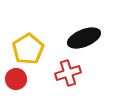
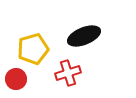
black ellipse: moved 2 px up
yellow pentagon: moved 5 px right; rotated 16 degrees clockwise
